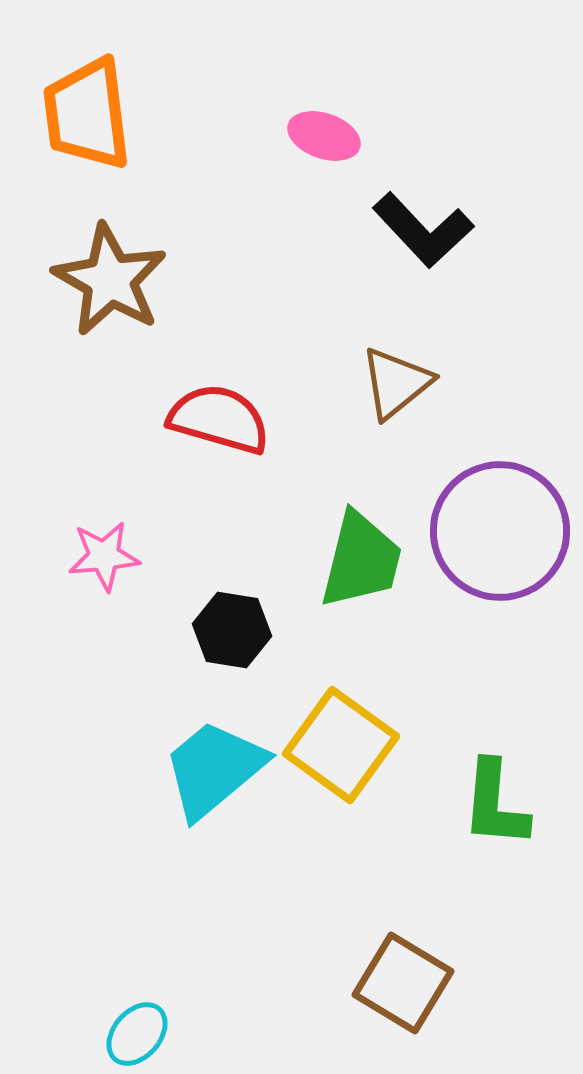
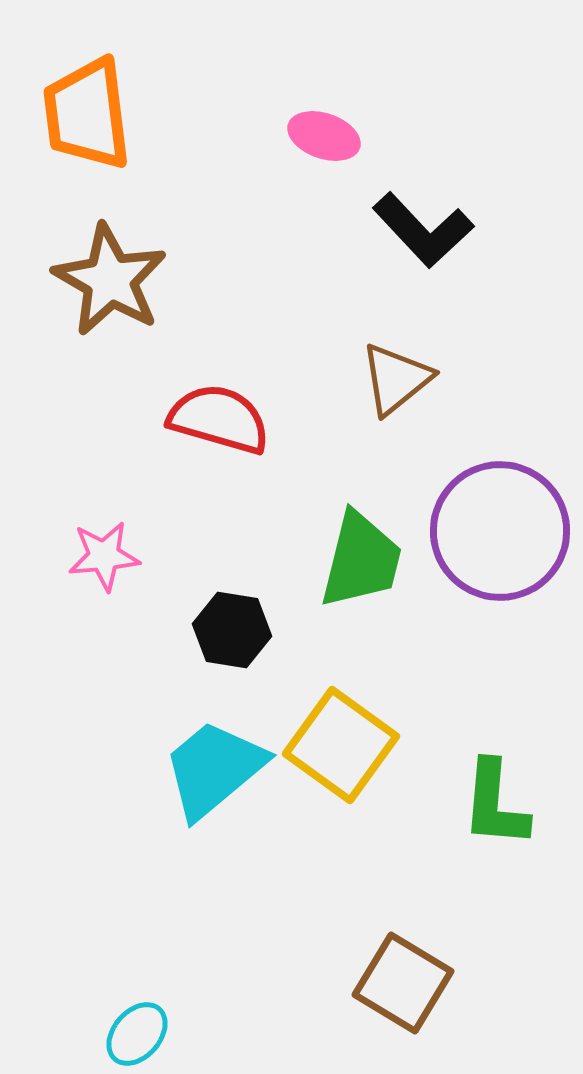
brown triangle: moved 4 px up
